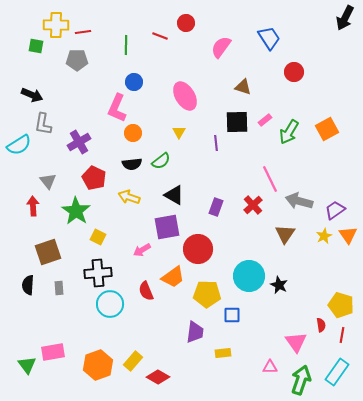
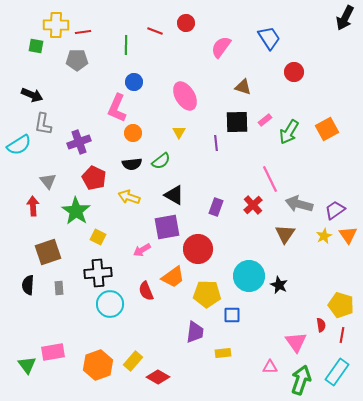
red line at (160, 36): moved 5 px left, 5 px up
purple cross at (79, 142): rotated 10 degrees clockwise
gray arrow at (299, 201): moved 3 px down
